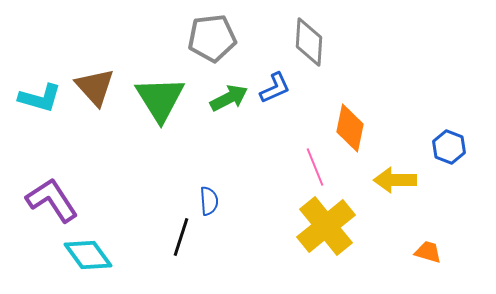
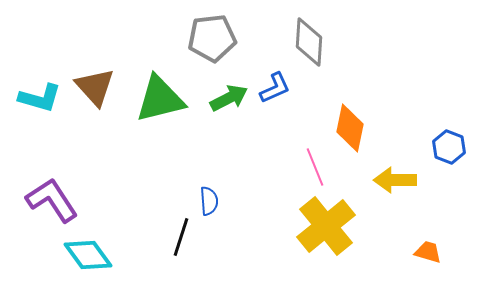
green triangle: rotated 48 degrees clockwise
